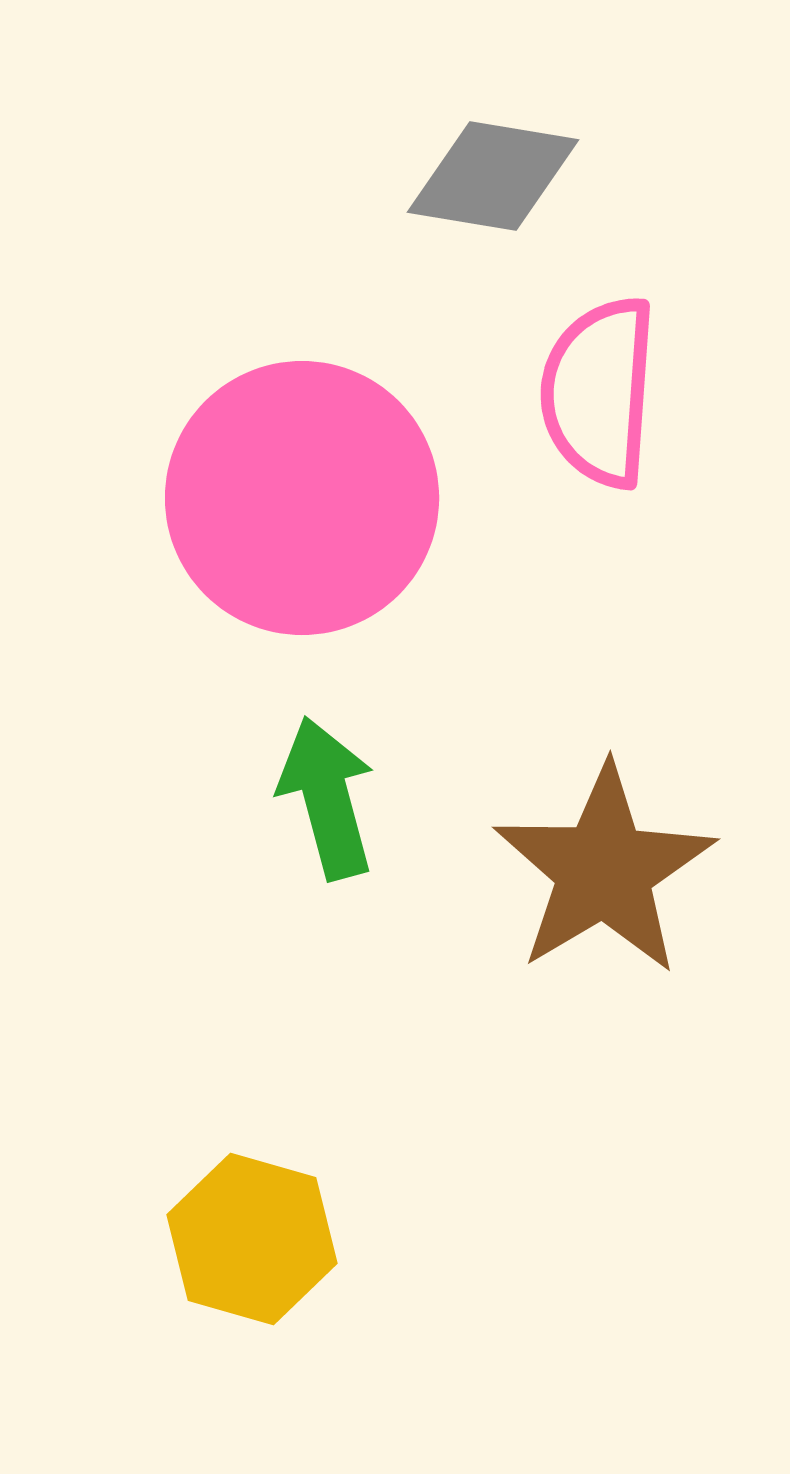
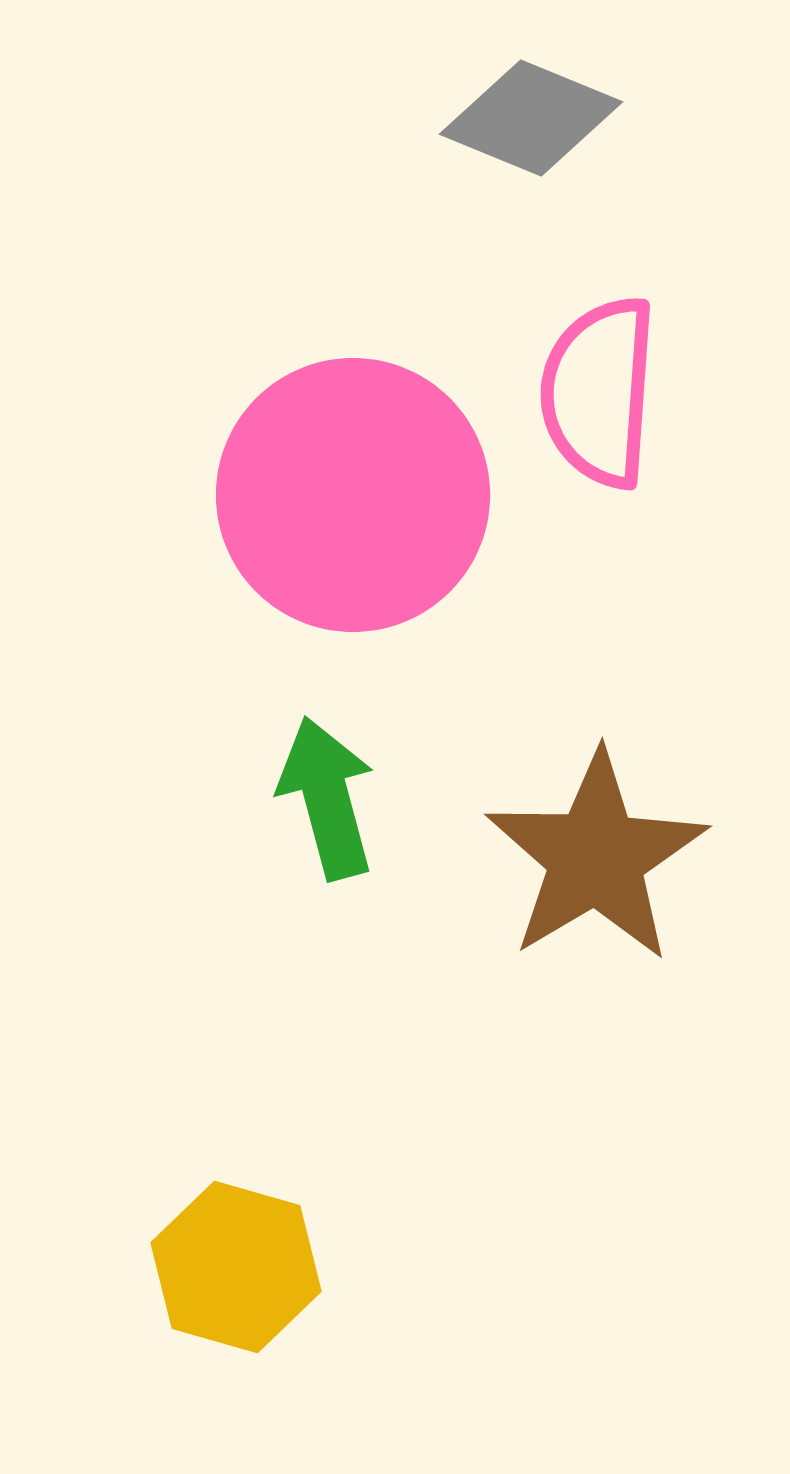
gray diamond: moved 38 px right, 58 px up; rotated 13 degrees clockwise
pink circle: moved 51 px right, 3 px up
brown star: moved 8 px left, 13 px up
yellow hexagon: moved 16 px left, 28 px down
